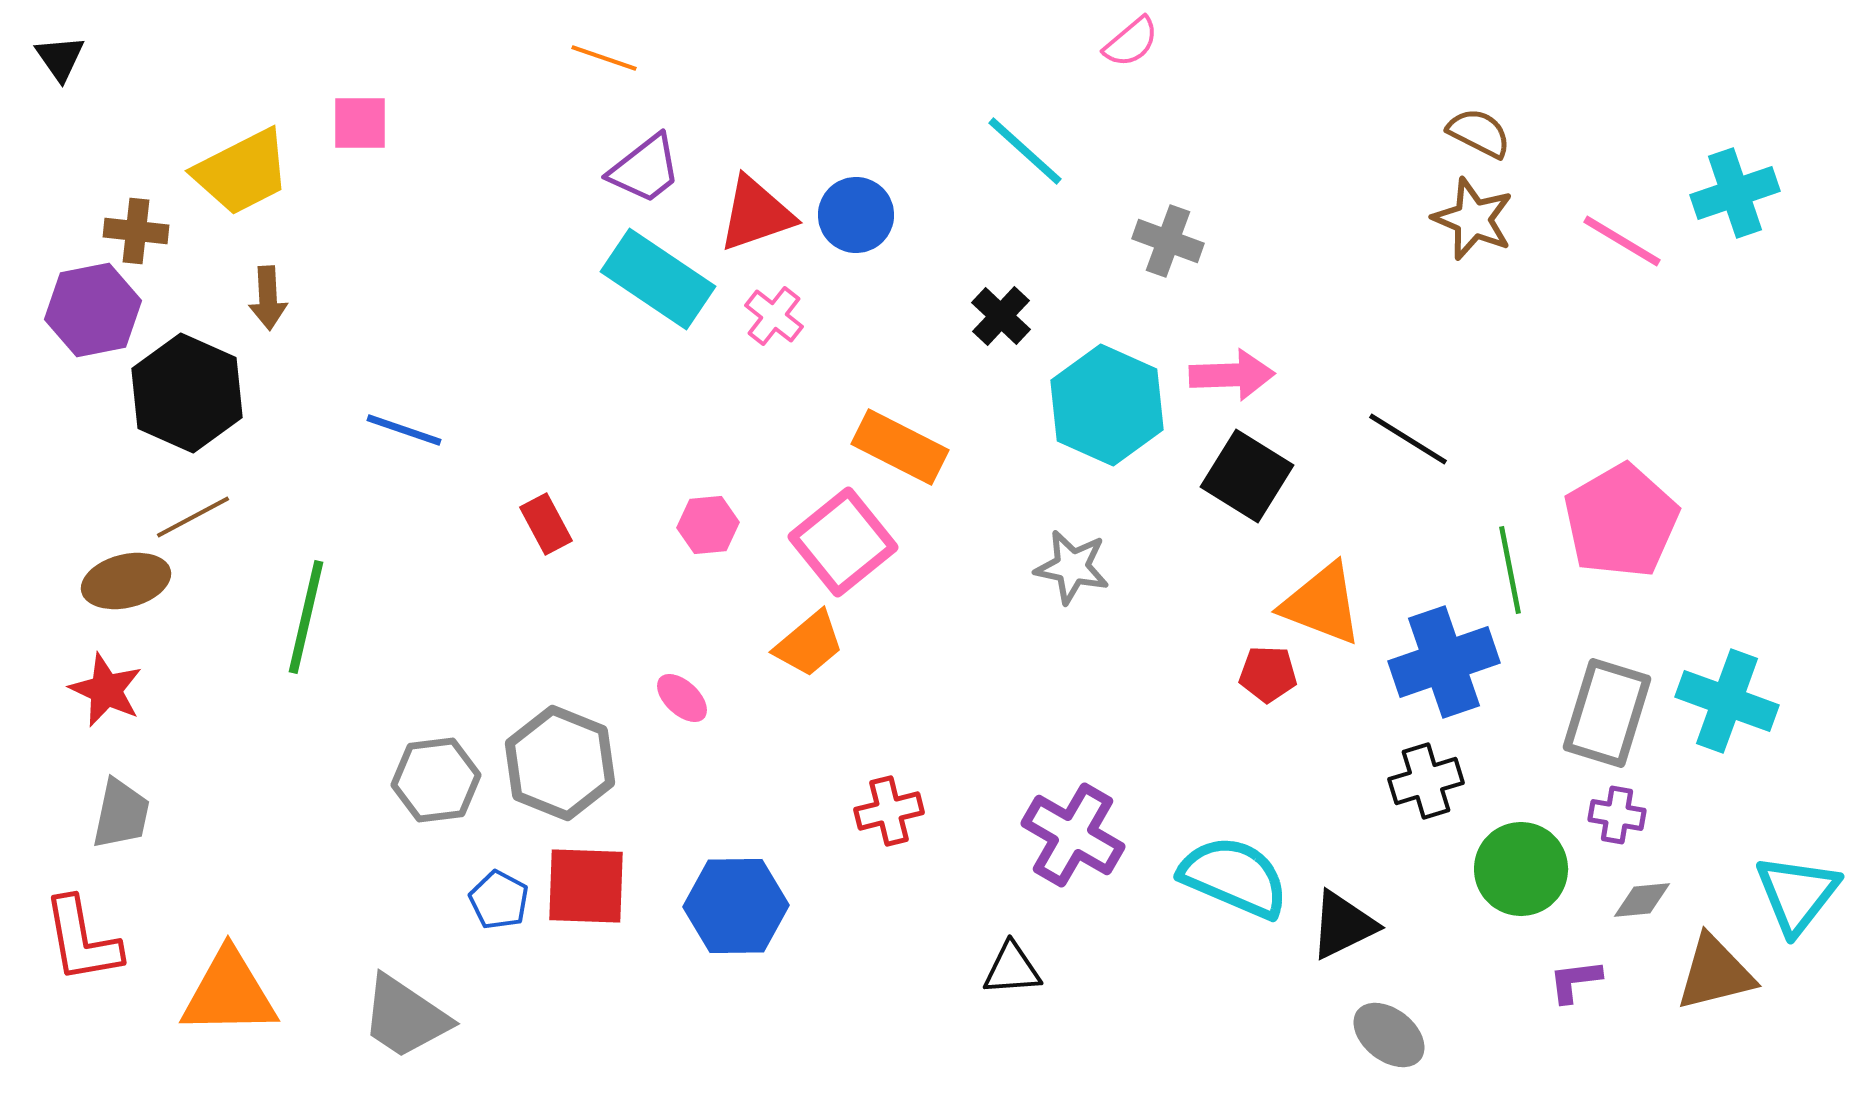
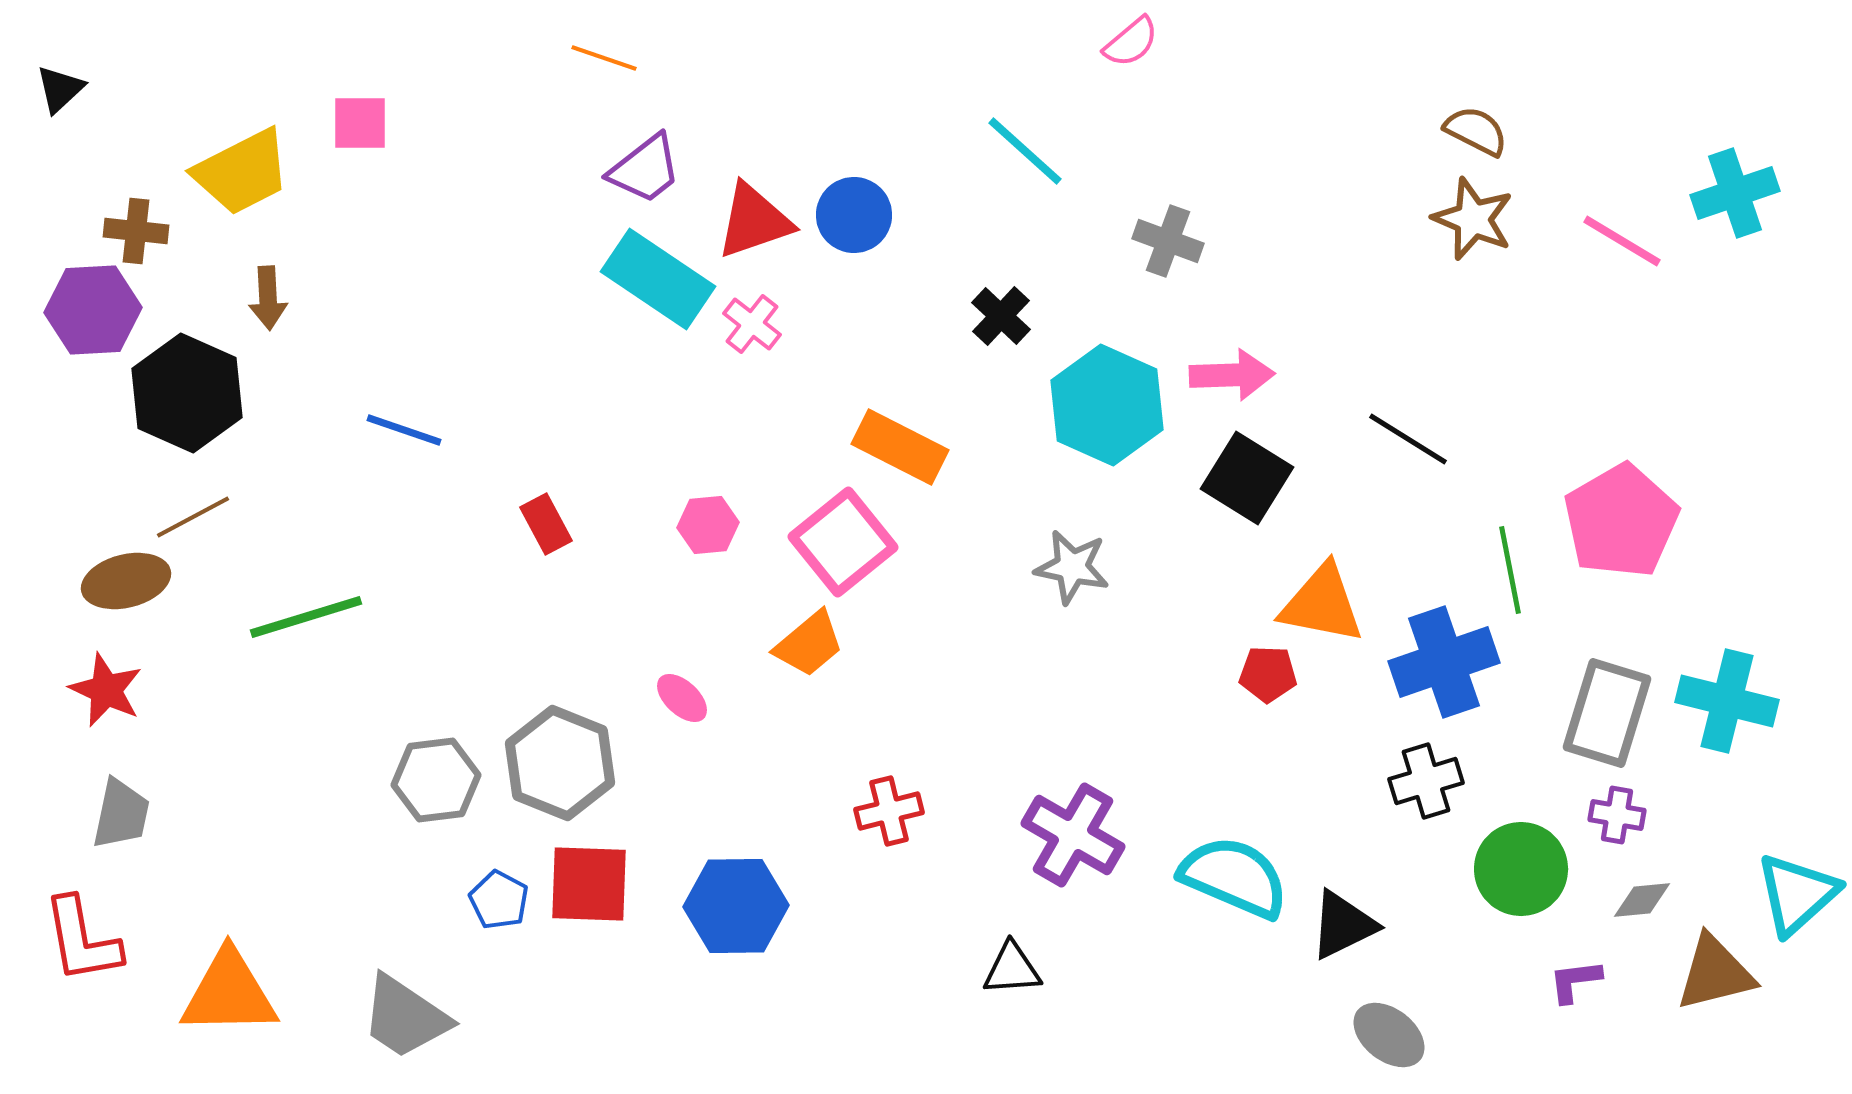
black triangle at (60, 58): moved 31 px down; rotated 22 degrees clockwise
brown semicircle at (1479, 133): moved 3 px left, 2 px up
red triangle at (756, 214): moved 2 px left, 7 px down
blue circle at (856, 215): moved 2 px left
purple hexagon at (93, 310): rotated 8 degrees clockwise
pink cross at (774, 316): moved 22 px left, 8 px down
black square at (1247, 476): moved 2 px down
orange triangle at (1322, 604): rotated 10 degrees counterclockwise
green line at (306, 617): rotated 60 degrees clockwise
cyan cross at (1727, 701): rotated 6 degrees counterclockwise
red square at (586, 886): moved 3 px right, 2 px up
cyan triangle at (1797, 894): rotated 10 degrees clockwise
